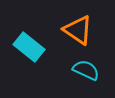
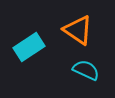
cyan rectangle: rotated 72 degrees counterclockwise
